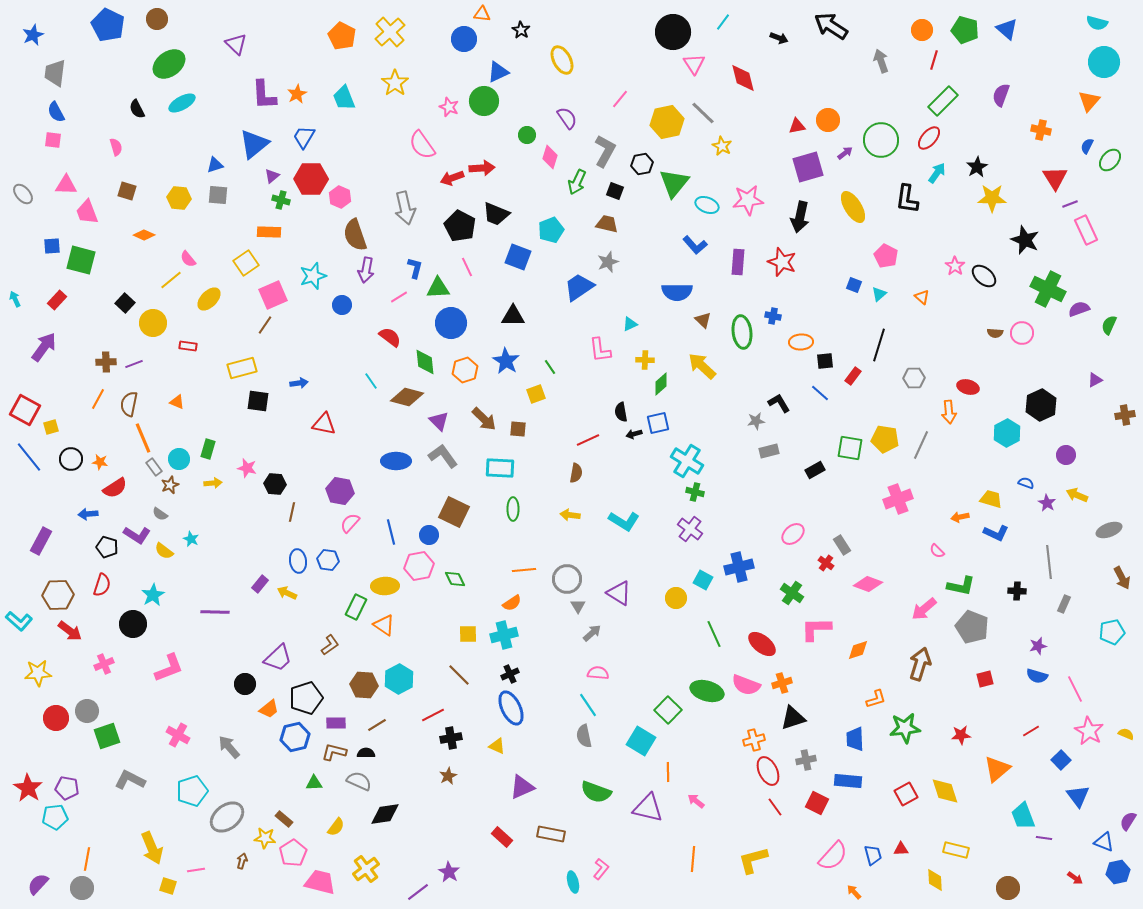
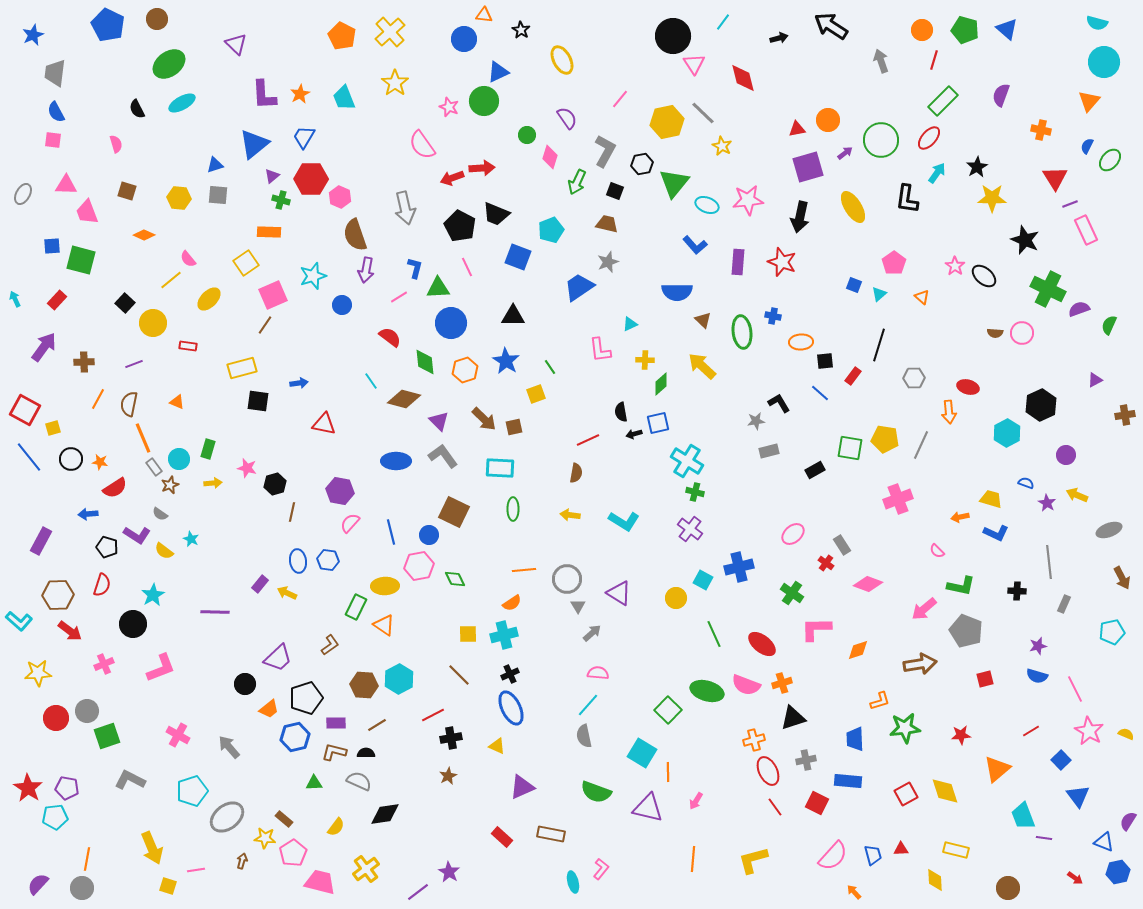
orange triangle at (482, 14): moved 2 px right, 1 px down
black circle at (673, 32): moved 4 px down
black arrow at (779, 38): rotated 36 degrees counterclockwise
orange star at (297, 94): moved 3 px right
red triangle at (797, 126): moved 3 px down
pink semicircle at (116, 147): moved 3 px up
gray ellipse at (23, 194): rotated 70 degrees clockwise
pink pentagon at (886, 256): moved 8 px right, 7 px down; rotated 10 degrees clockwise
brown cross at (106, 362): moved 22 px left
brown diamond at (407, 397): moved 3 px left, 2 px down
yellow square at (51, 427): moved 2 px right, 1 px down
brown square at (518, 429): moved 4 px left, 2 px up; rotated 18 degrees counterclockwise
black hexagon at (275, 484): rotated 20 degrees counterclockwise
gray pentagon at (972, 627): moved 6 px left, 4 px down
brown arrow at (920, 664): rotated 64 degrees clockwise
pink L-shape at (169, 668): moved 8 px left
orange L-shape at (876, 699): moved 4 px right, 2 px down
cyan line at (588, 705): rotated 75 degrees clockwise
cyan square at (641, 741): moved 1 px right, 12 px down
pink arrow at (696, 801): rotated 96 degrees counterclockwise
